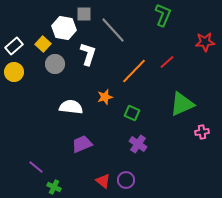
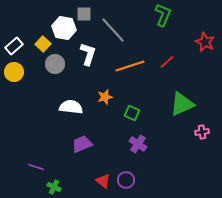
red star: rotated 30 degrees clockwise
orange line: moved 4 px left, 5 px up; rotated 28 degrees clockwise
purple line: rotated 21 degrees counterclockwise
